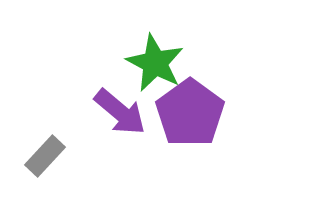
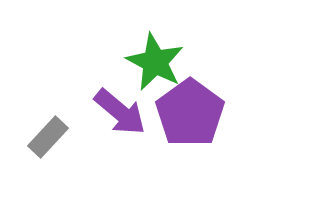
green star: moved 1 px up
gray rectangle: moved 3 px right, 19 px up
